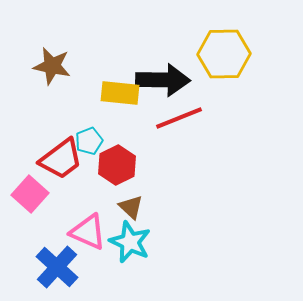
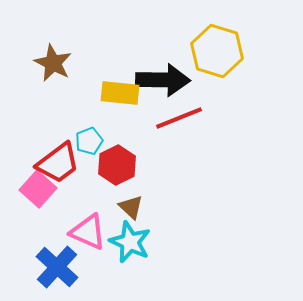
yellow hexagon: moved 7 px left, 3 px up; rotated 18 degrees clockwise
brown star: moved 1 px right, 3 px up; rotated 15 degrees clockwise
red trapezoid: moved 3 px left, 4 px down
pink square: moved 8 px right, 5 px up
